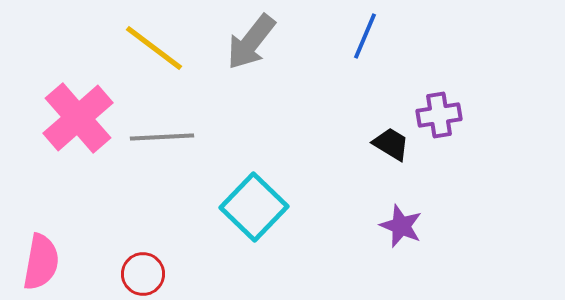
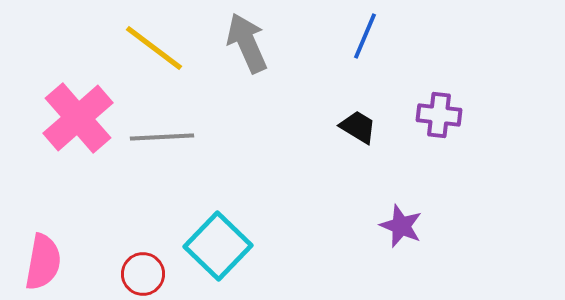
gray arrow: moved 4 px left, 1 px down; rotated 118 degrees clockwise
purple cross: rotated 15 degrees clockwise
black trapezoid: moved 33 px left, 17 px up
cyan square: moved 36 px left, 39 px down
pink semicircle: moved 2 px right
